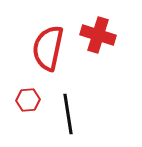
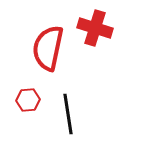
red cross: moved 3 px left, 7 px up
